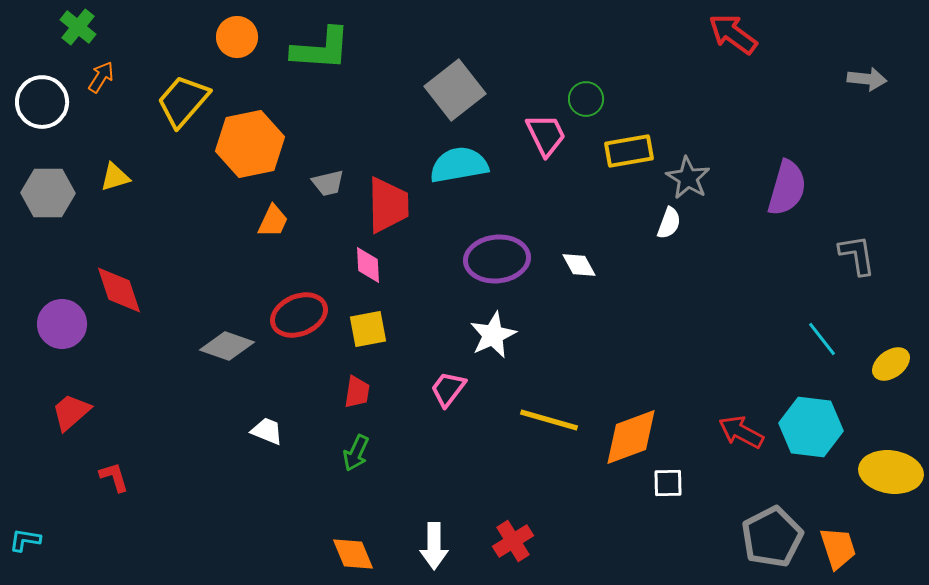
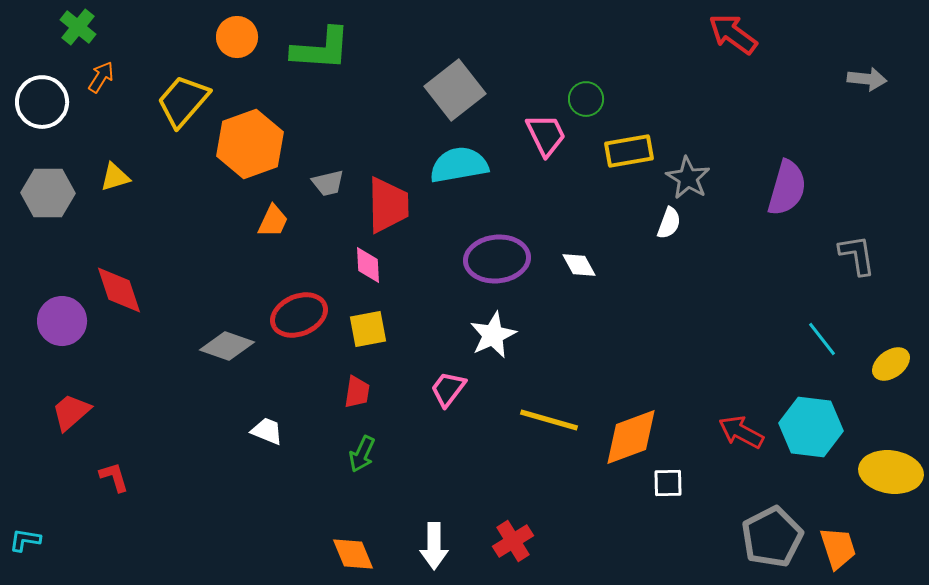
orange hexagon at (250, 144): rotated 8 degrees counterclockwise
purple circle at (62, 324): moved 3 px up
green arrow at (356, 453): moved 6 px right, 1 px down
